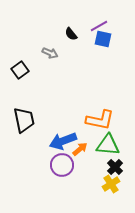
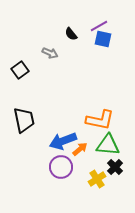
purple circle: moved 1 px left, 2 px down
yellow cross: moved 14 px left, 5 px up
